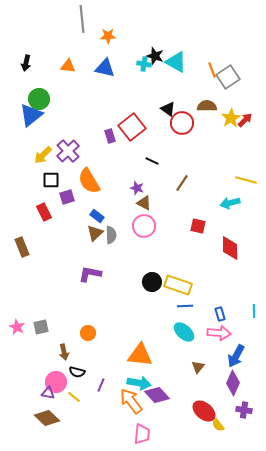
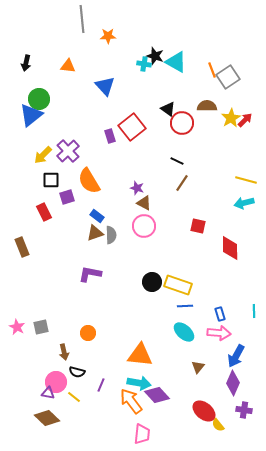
blue triangle at (105, 68): moved 18 px down; rotated 35 degrees clockwise
black line at (152, 161): moved 25 px right
cyan arrow at (230, 203): moved 14 px right
brown triangle at (95, 233): rotated 24 degrees clockwise
